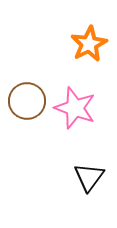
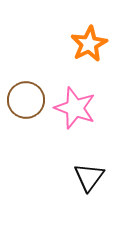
brown circle: moved 1 px left, 1 px up
